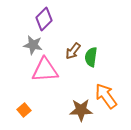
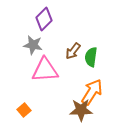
orange arrow: moved 14 px left, 4 px up; rotated 68 degrees clockwise
